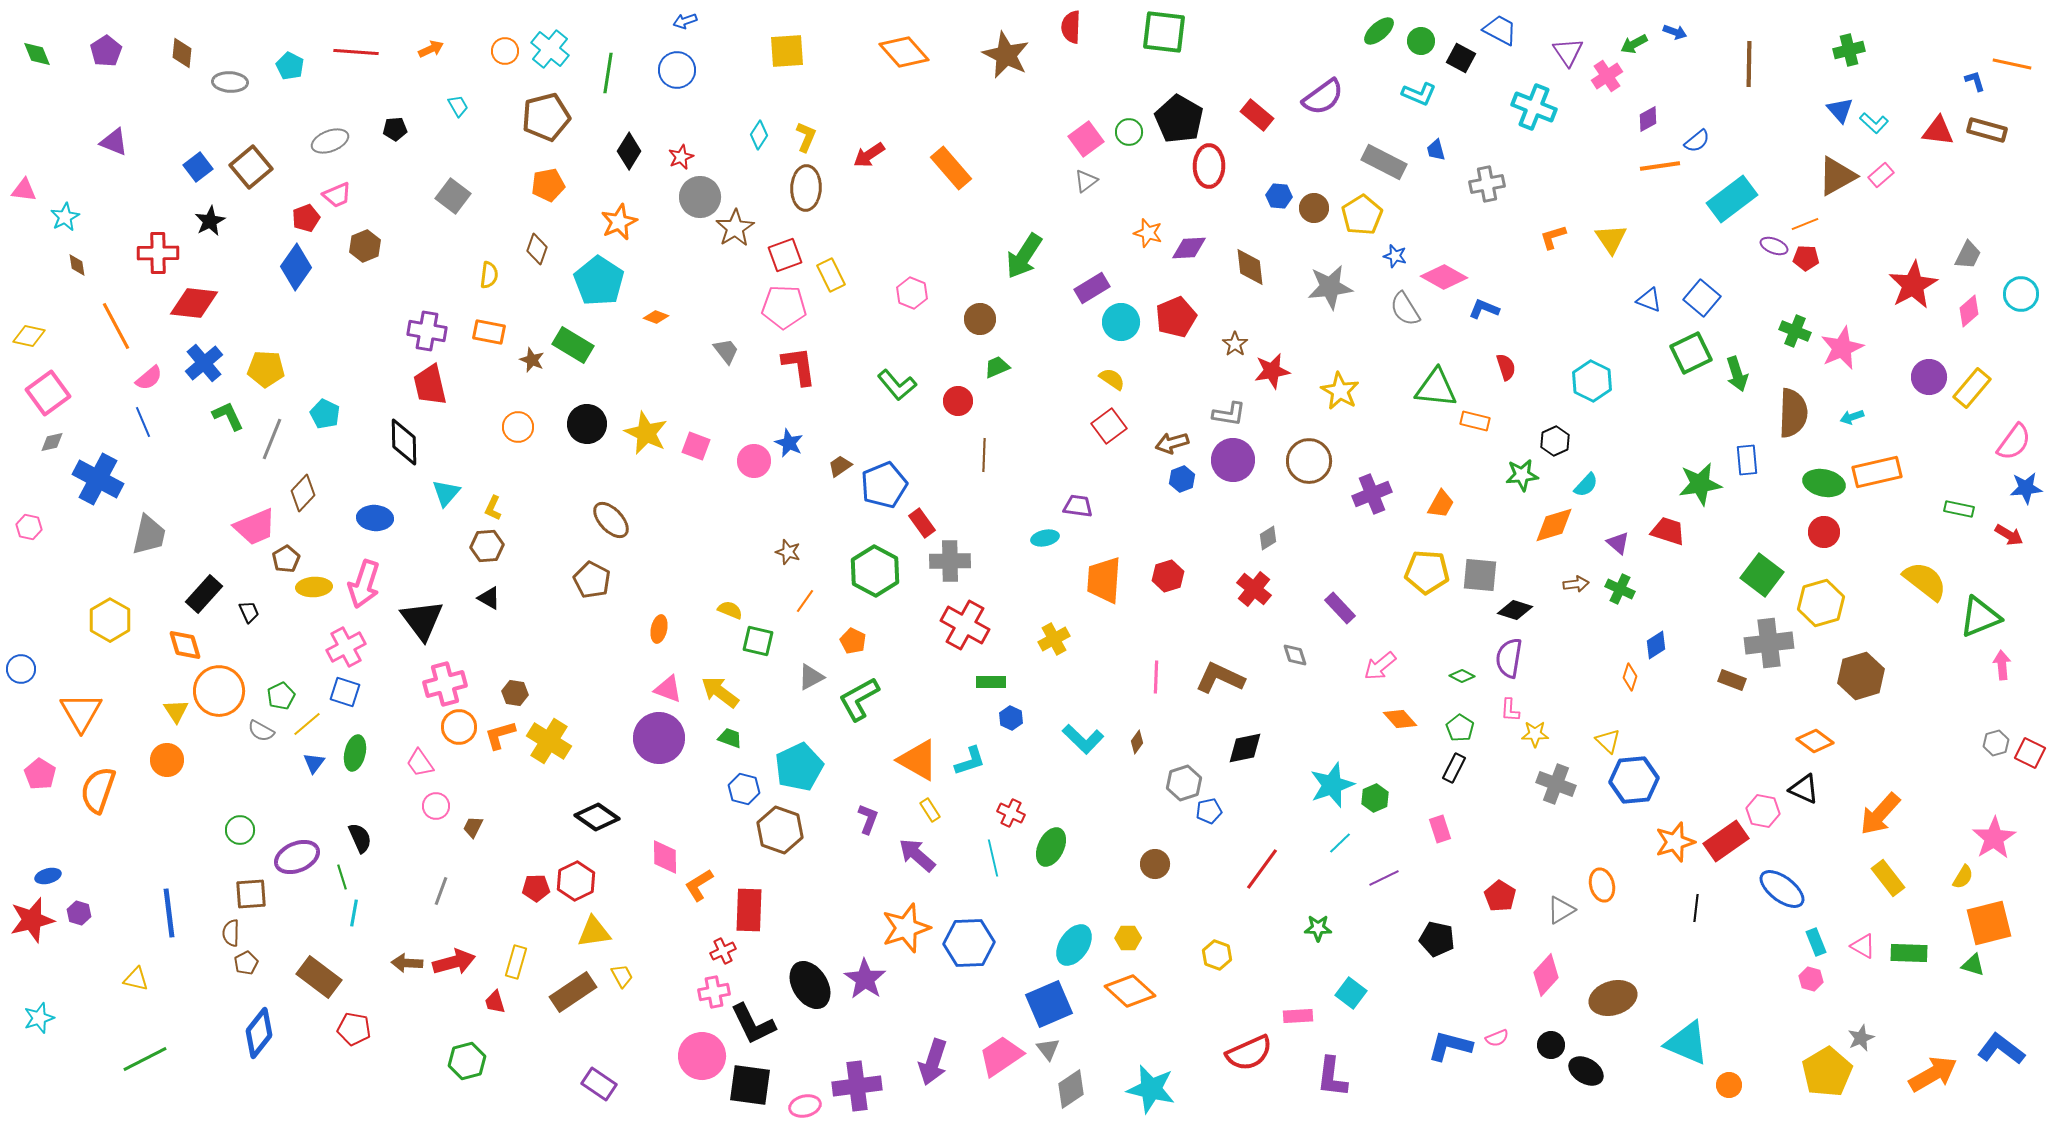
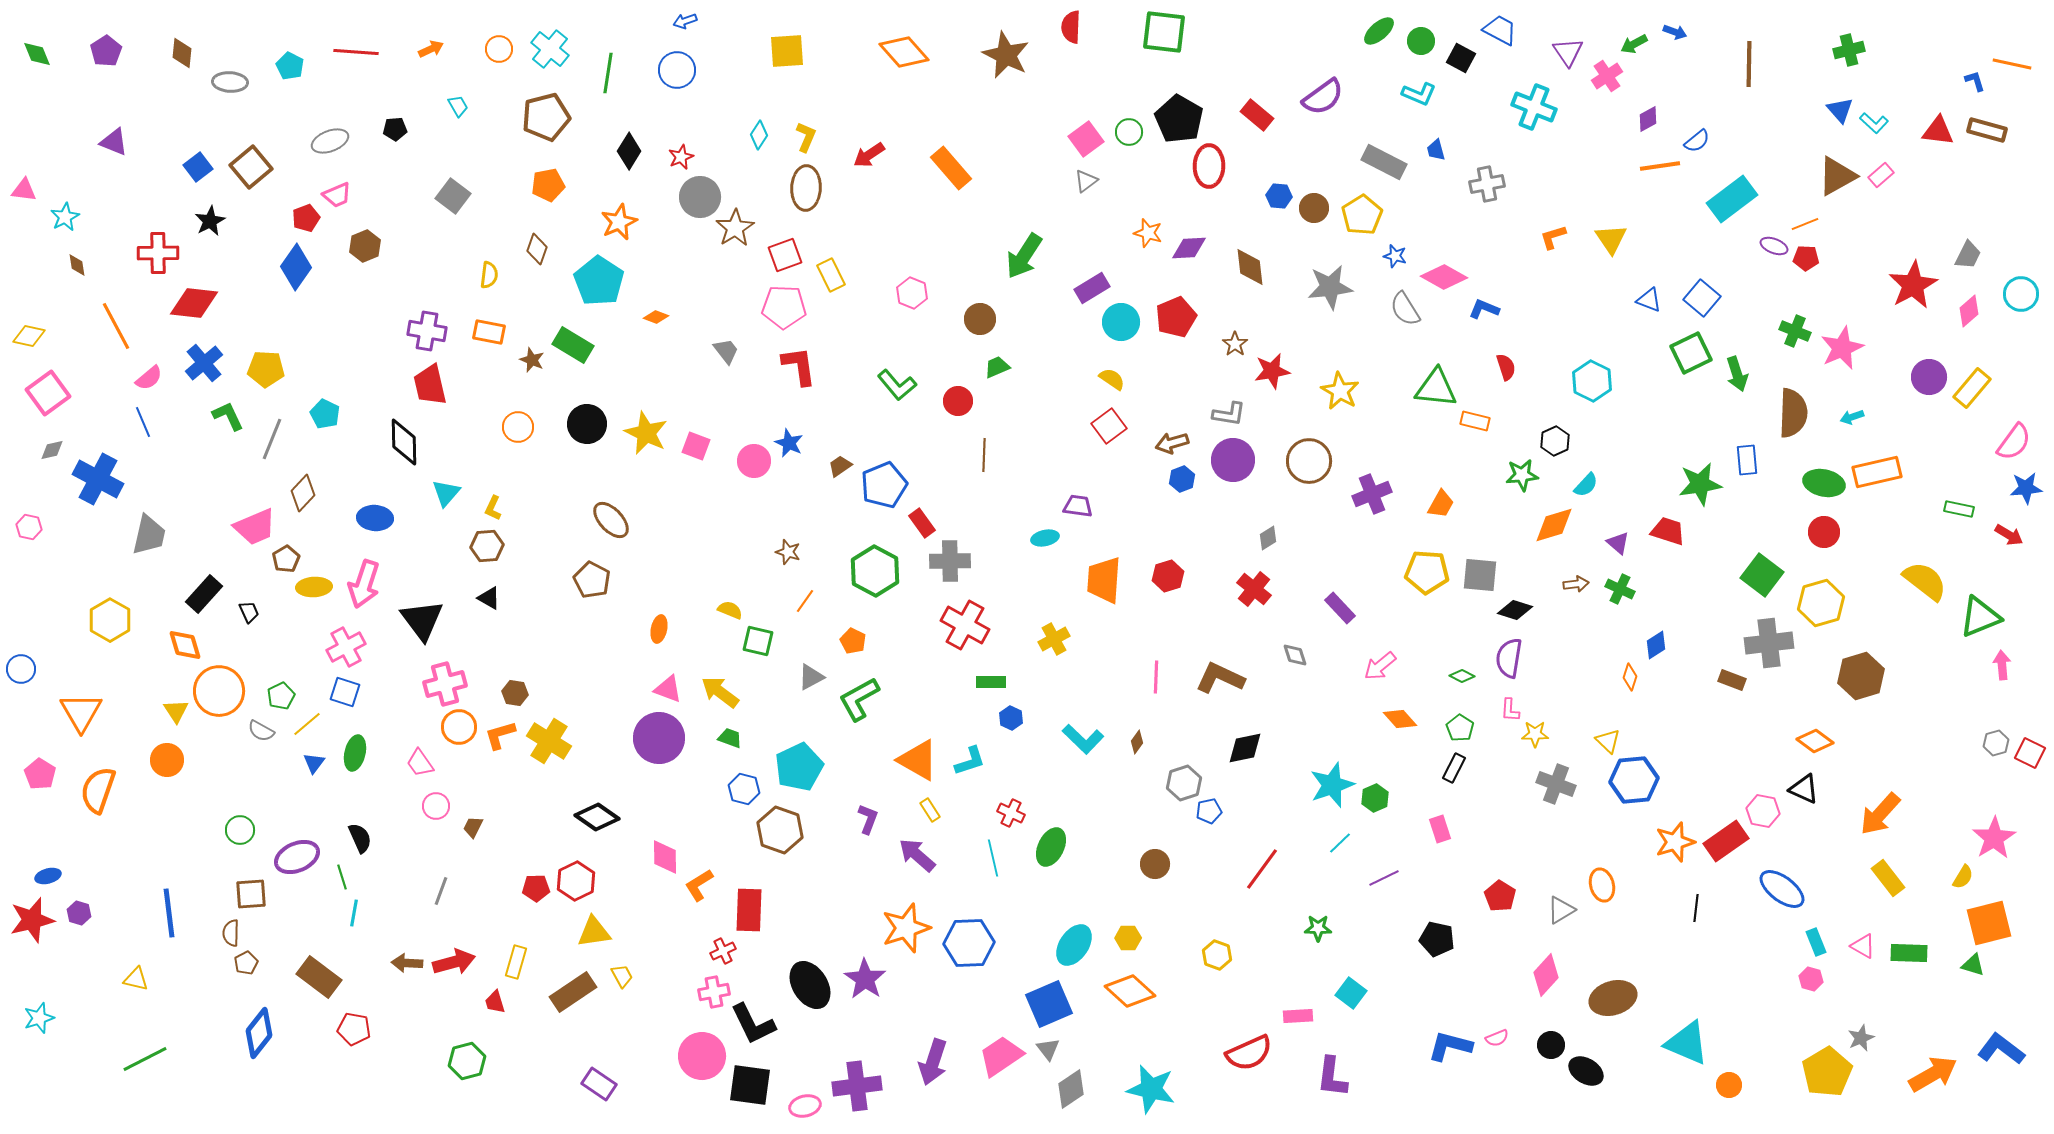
orange circle at (505, 51): moved 6 px left, 2 px up
gray diamond at (52, 442): moved 8 px down
